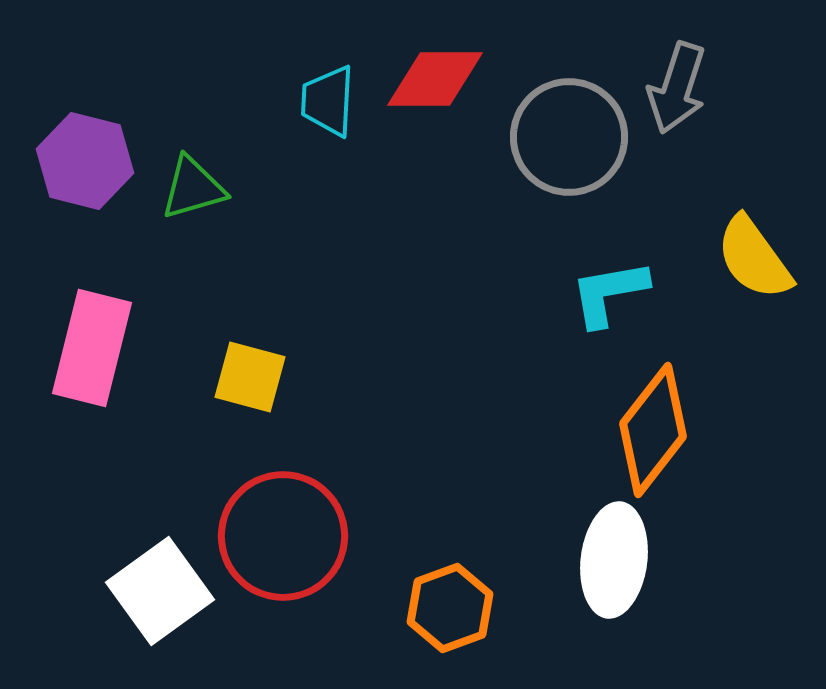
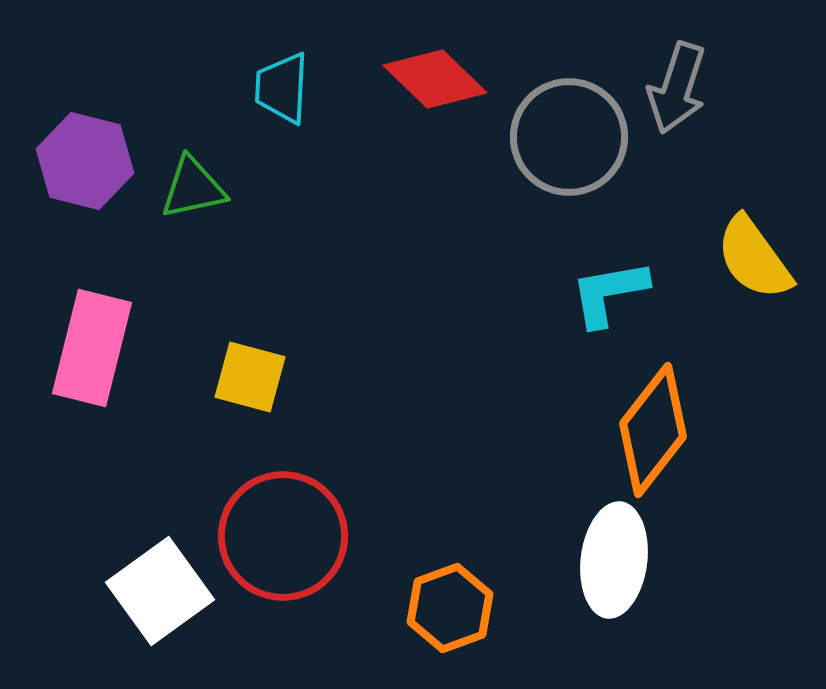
red diamond: rotated 44 degrees clockwise
cyan trapezoid: moved 46 px left, 13 px up
green triangle: rotated 4 degrees clockwise
